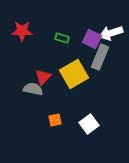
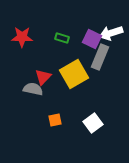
red star: moved 6 px down
white square: moved 4 px right, 1 px up
